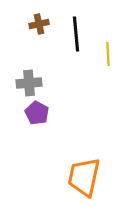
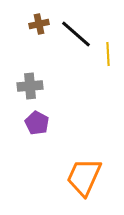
black line: rotated 44 degrees counterclockwise
gray cross: moved 1 px right, 3 px down
purple pentagon: moved 10 px down
orange trapezoid: rotated 12 degrees clockwise
